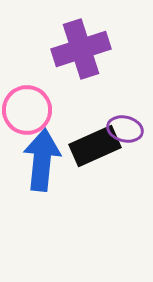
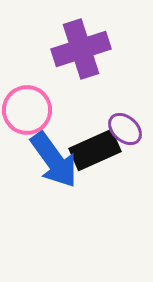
purple ellipse: rotated 28 degrees clockwise
black rectangle: moved 4 px down
blue arrow: moved 12 px right; rotated 138 degrees clockwise
